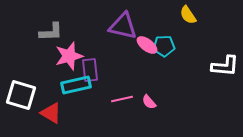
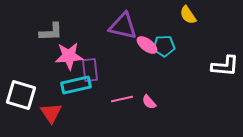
pink star: rotated 12 degrees clockwise
red triangle: rotated 25 degrees clockwise
